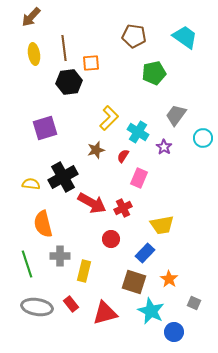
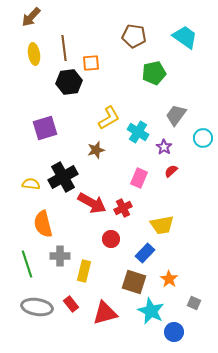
yellow L-shape: rotated 15 degrees clockwise
red semicircle: moved 48 px right, 15 px down; rotated 16 degrees clockwise
